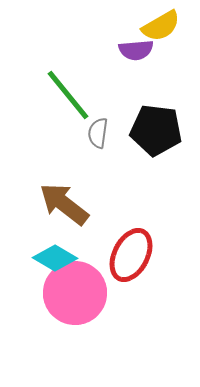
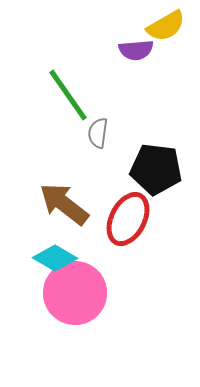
yellow semicircle: moved 5 px right
green line: rotated 4 degrees clockwise
black pentagon: moved 39 px down
red ellipse: moved 3 px left, 36 px up
